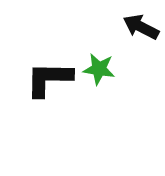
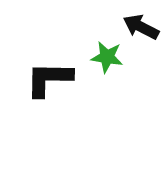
green star: moved 8 px right, 12 px up
